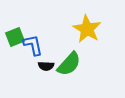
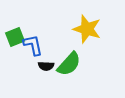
yellow star: rotated 12 degrees counterclockwise
